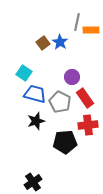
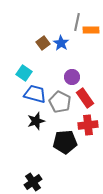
blue star: moved 1 px right, 1 px down
